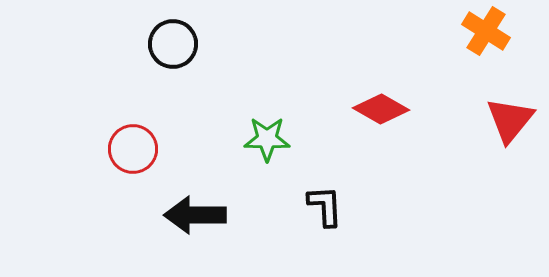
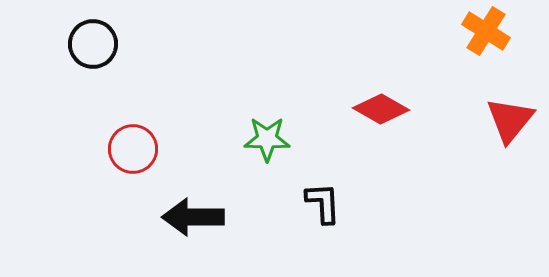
black circle: moved 80 px left
black L-shape: moved 2 px left, 3 px up
black arrow: moved 2 px left, 2 px down
